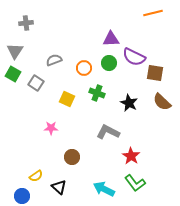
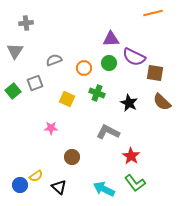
green square: moved 17 px down; rotated 21 degrees clockwise
gray square: moved 1 px left; rotated 35 degrees clockwise
blue circle: moved 2 px left, 11 px up
